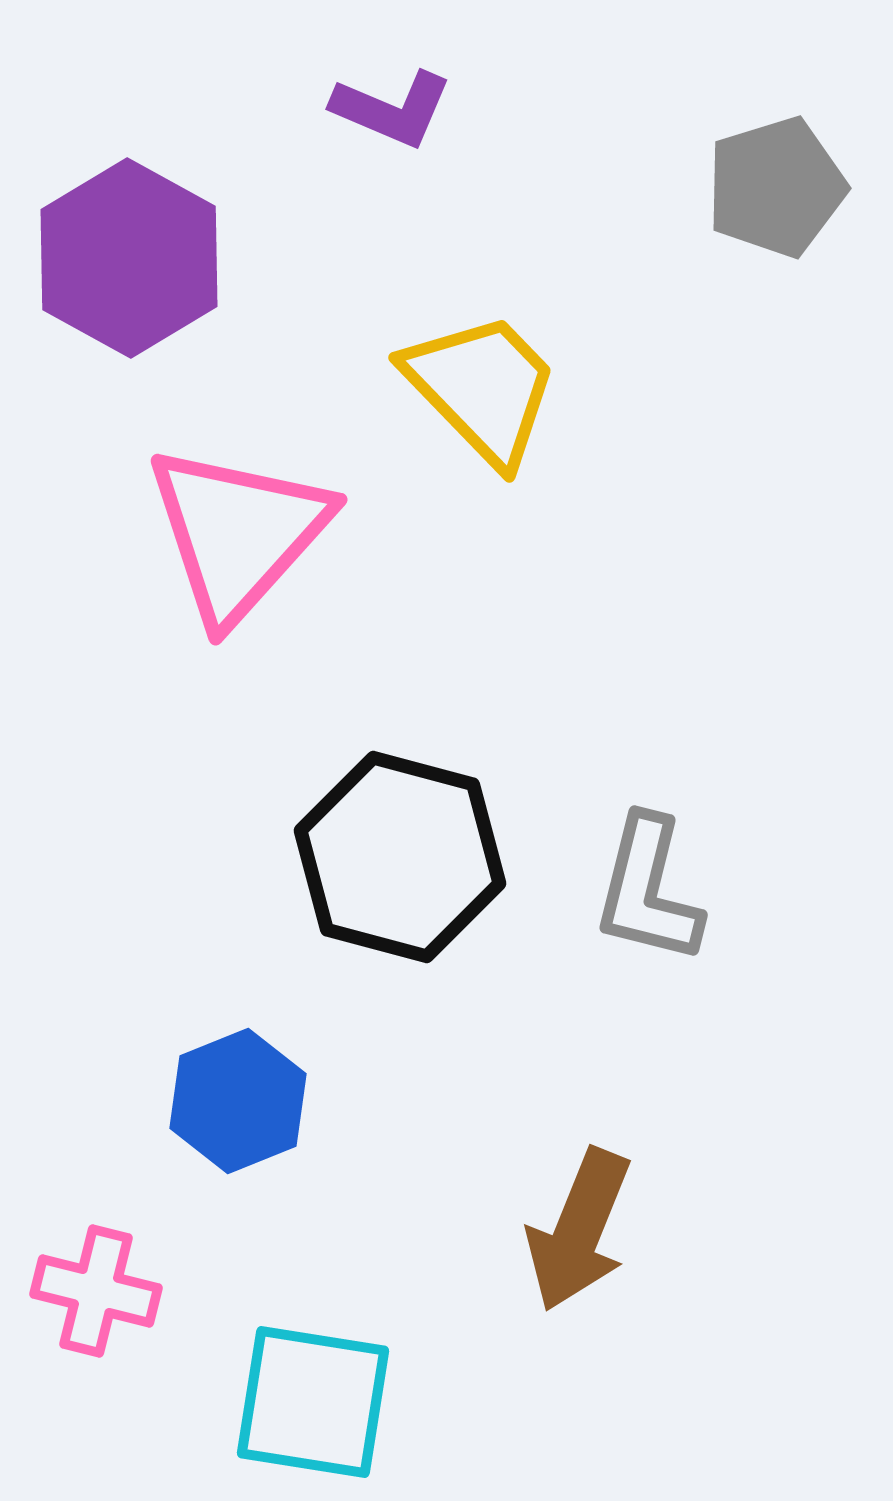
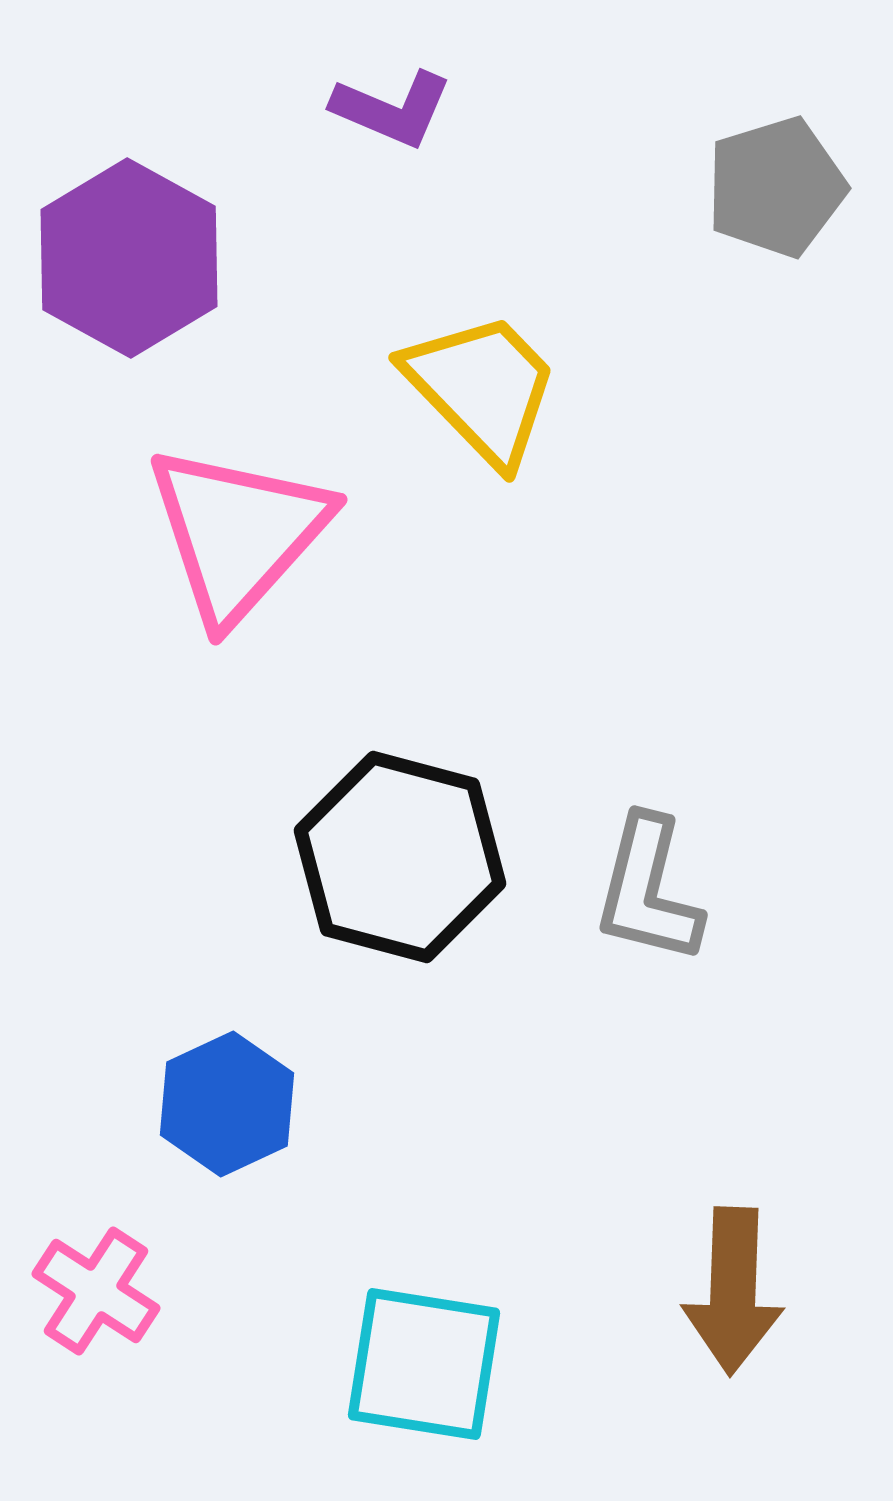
blue hexagon: moved 11 px left, 3 px down; rotated 3 degrees counterclockwise
brown arrow: moved 154 px right, 61 px down; rotated 20 degrees counterclockwise
pink cross: rotated 19 degrees clockwise
cyan square: moved 111 px right, 38 px up
